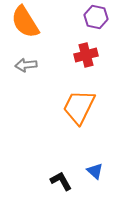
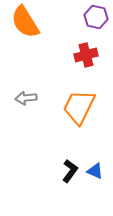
gray arrow: moved 33 px down
blue triangle: rotated 18 degrees counterclockwise
black L-shape: moved 9 px right, 10 px up; rotated 65 degrees clockwise
